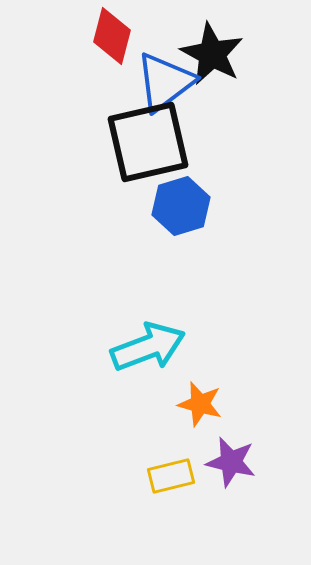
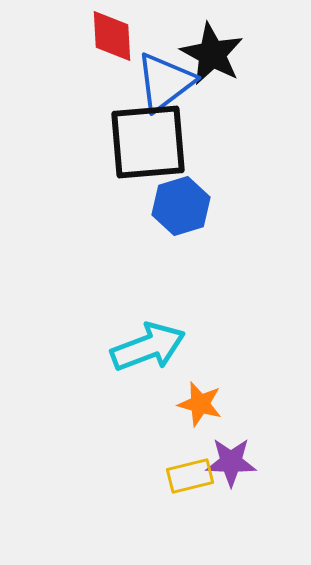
red diamond: rotated 18 degrees counterclockwise
black square: rotated 8 degrees clockwise
purple star: rotated 12 degrees counterclockwise
yellow rectangle: moved 19 px right
